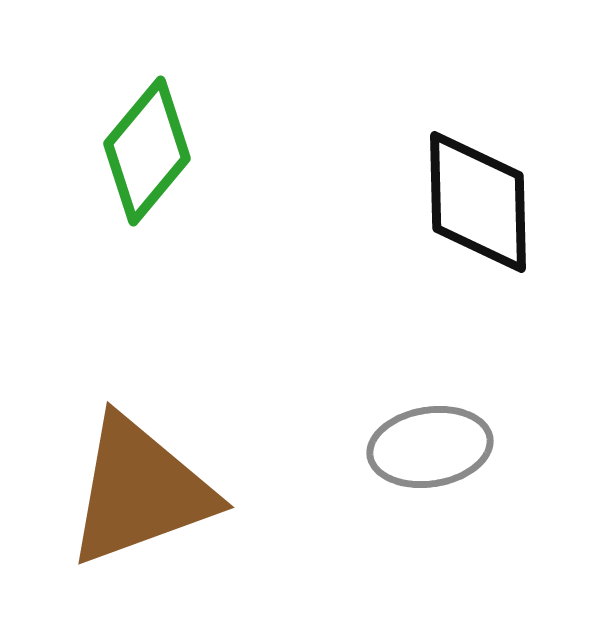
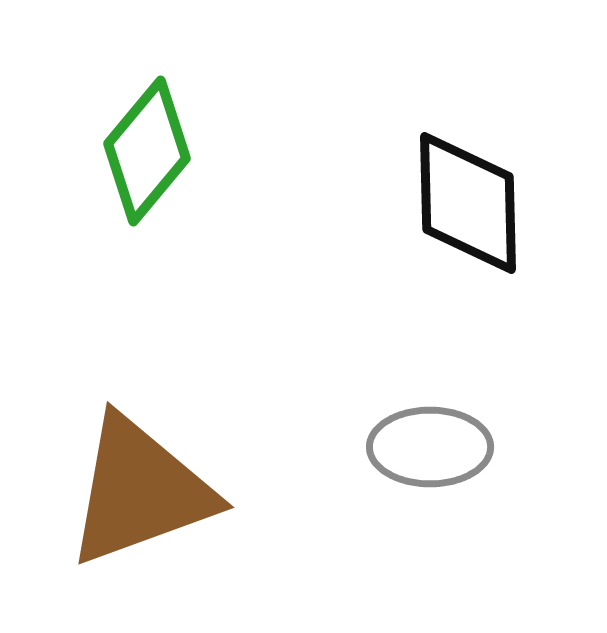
black diamond: moved 10 px left, 1 px down
gray ellipse: rotated 9 degrees clockwise
